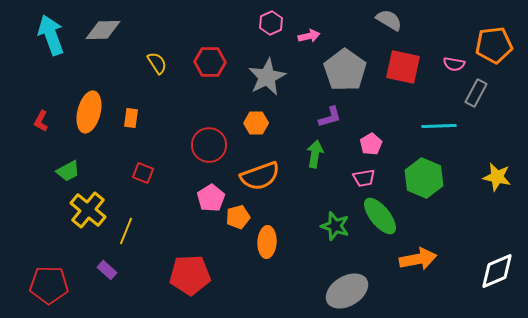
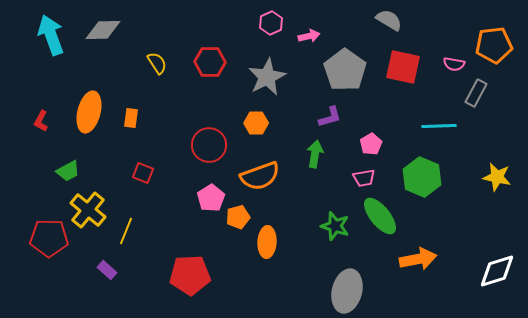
green hexagon at (424, 178): moved 2 px left, 1 px up
white diamond at (497, 271): rotated 6 degrees clockwise
red pentagon at (49, 285): moved 47 px up
gray ellipse at (347, 291): rotated 45 degrees counterclockwise
